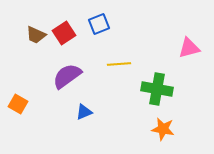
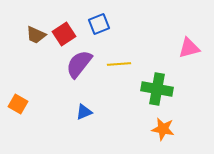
red square: moved 1 px down
purple semicircle: moved 12 px right, 12 px up; rotated 16 degrees counterclockwise
